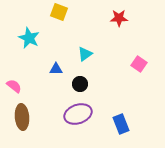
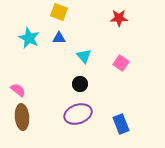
cyan triangle: moved 1 px left, 2 px down; rotated 35 degrees counterclockwise
pink square: moved 18 px left, 1 px up
blue triangle: moved 3 px right, 31 px up
pink semicircle: moved 4 px right, 4 px down
